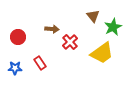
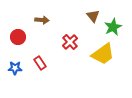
brown arrow: moved 10 px left, 9 px up
yellow trapezoid: moved 1 px right, 1 px down
